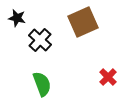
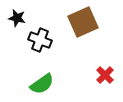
black cross: rotated 20 degrees counterclockwise
red cross: moved 3 px left, 2 px up
green semicircle: rotated 75 degrees clockwise
